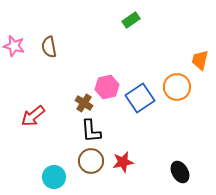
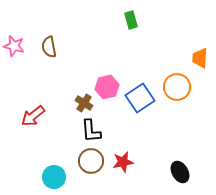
green rectangle: rotated 72 degrees counterclockwise
orange trapezoid: moved 2 px up; rotated 10 degrees counterclockwise
